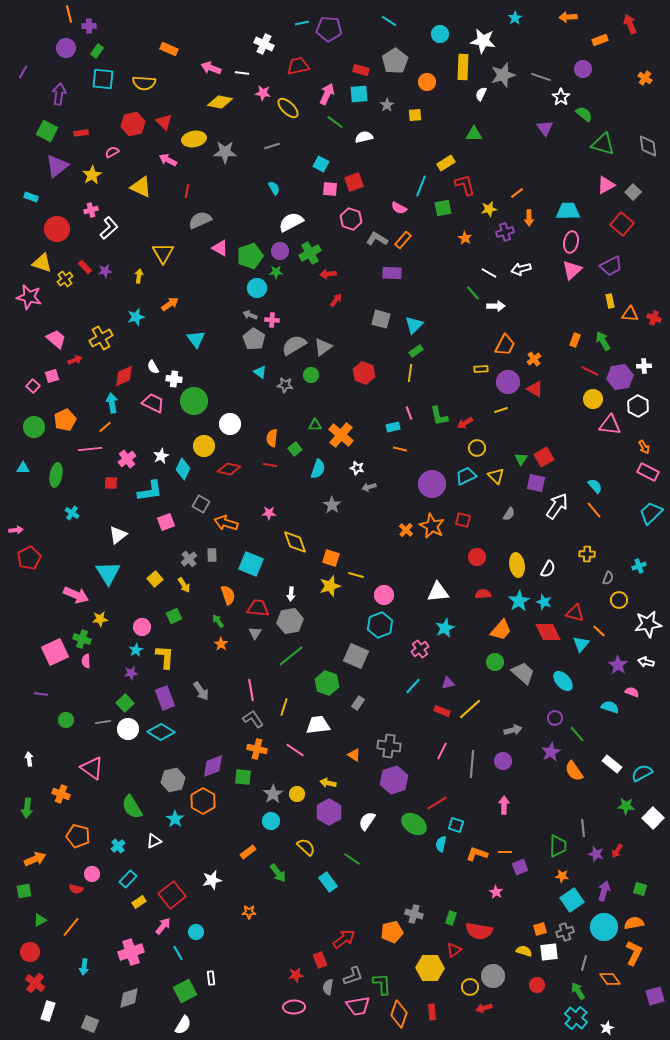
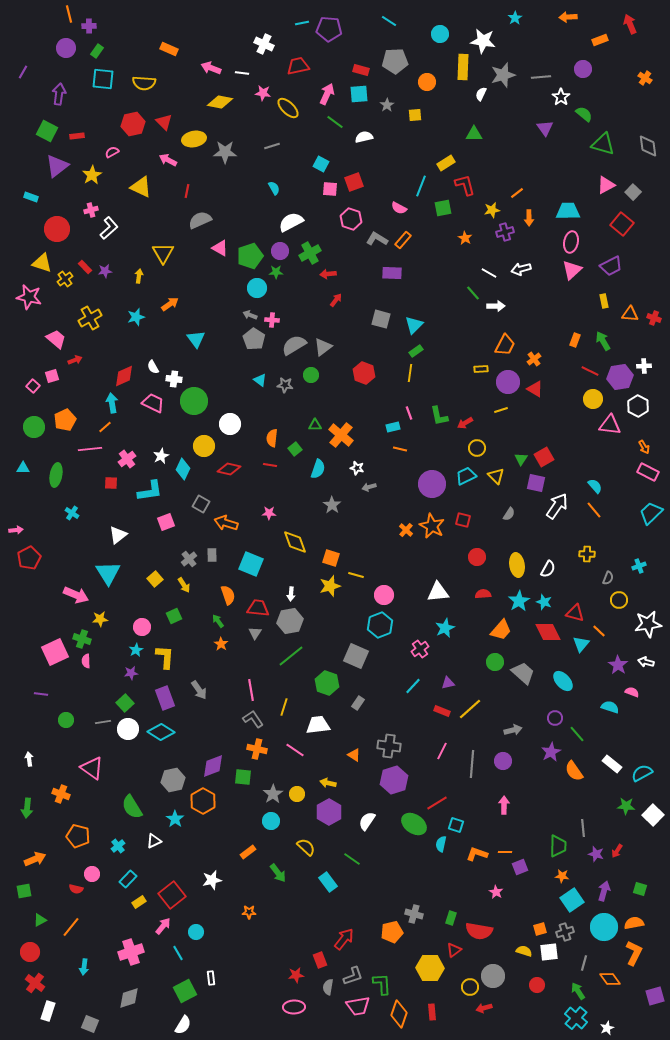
gray pentagon at (395, 61): rotated 30 degrees clockwise
gray line at (541, 77): rotated 24 degrees counterclockwise
red rectangle at (81, 133): moved 4 px left, 3 px down
yellow star at (489, 209): moved 3 px right, 1 px down
yellow rectangle at (610, 301): moved 6 px left
yellow cross at (101, 338): moved 11 px left, 20 px up
cyan triangle at (260, 372): moved 8 px down
gray arrow at (201, 691): moved 2 px left, 1 px up
white square at (653, 818): moved 3 px up
red arrow at (344, 939): rotated 15 degrees counterclockwise
